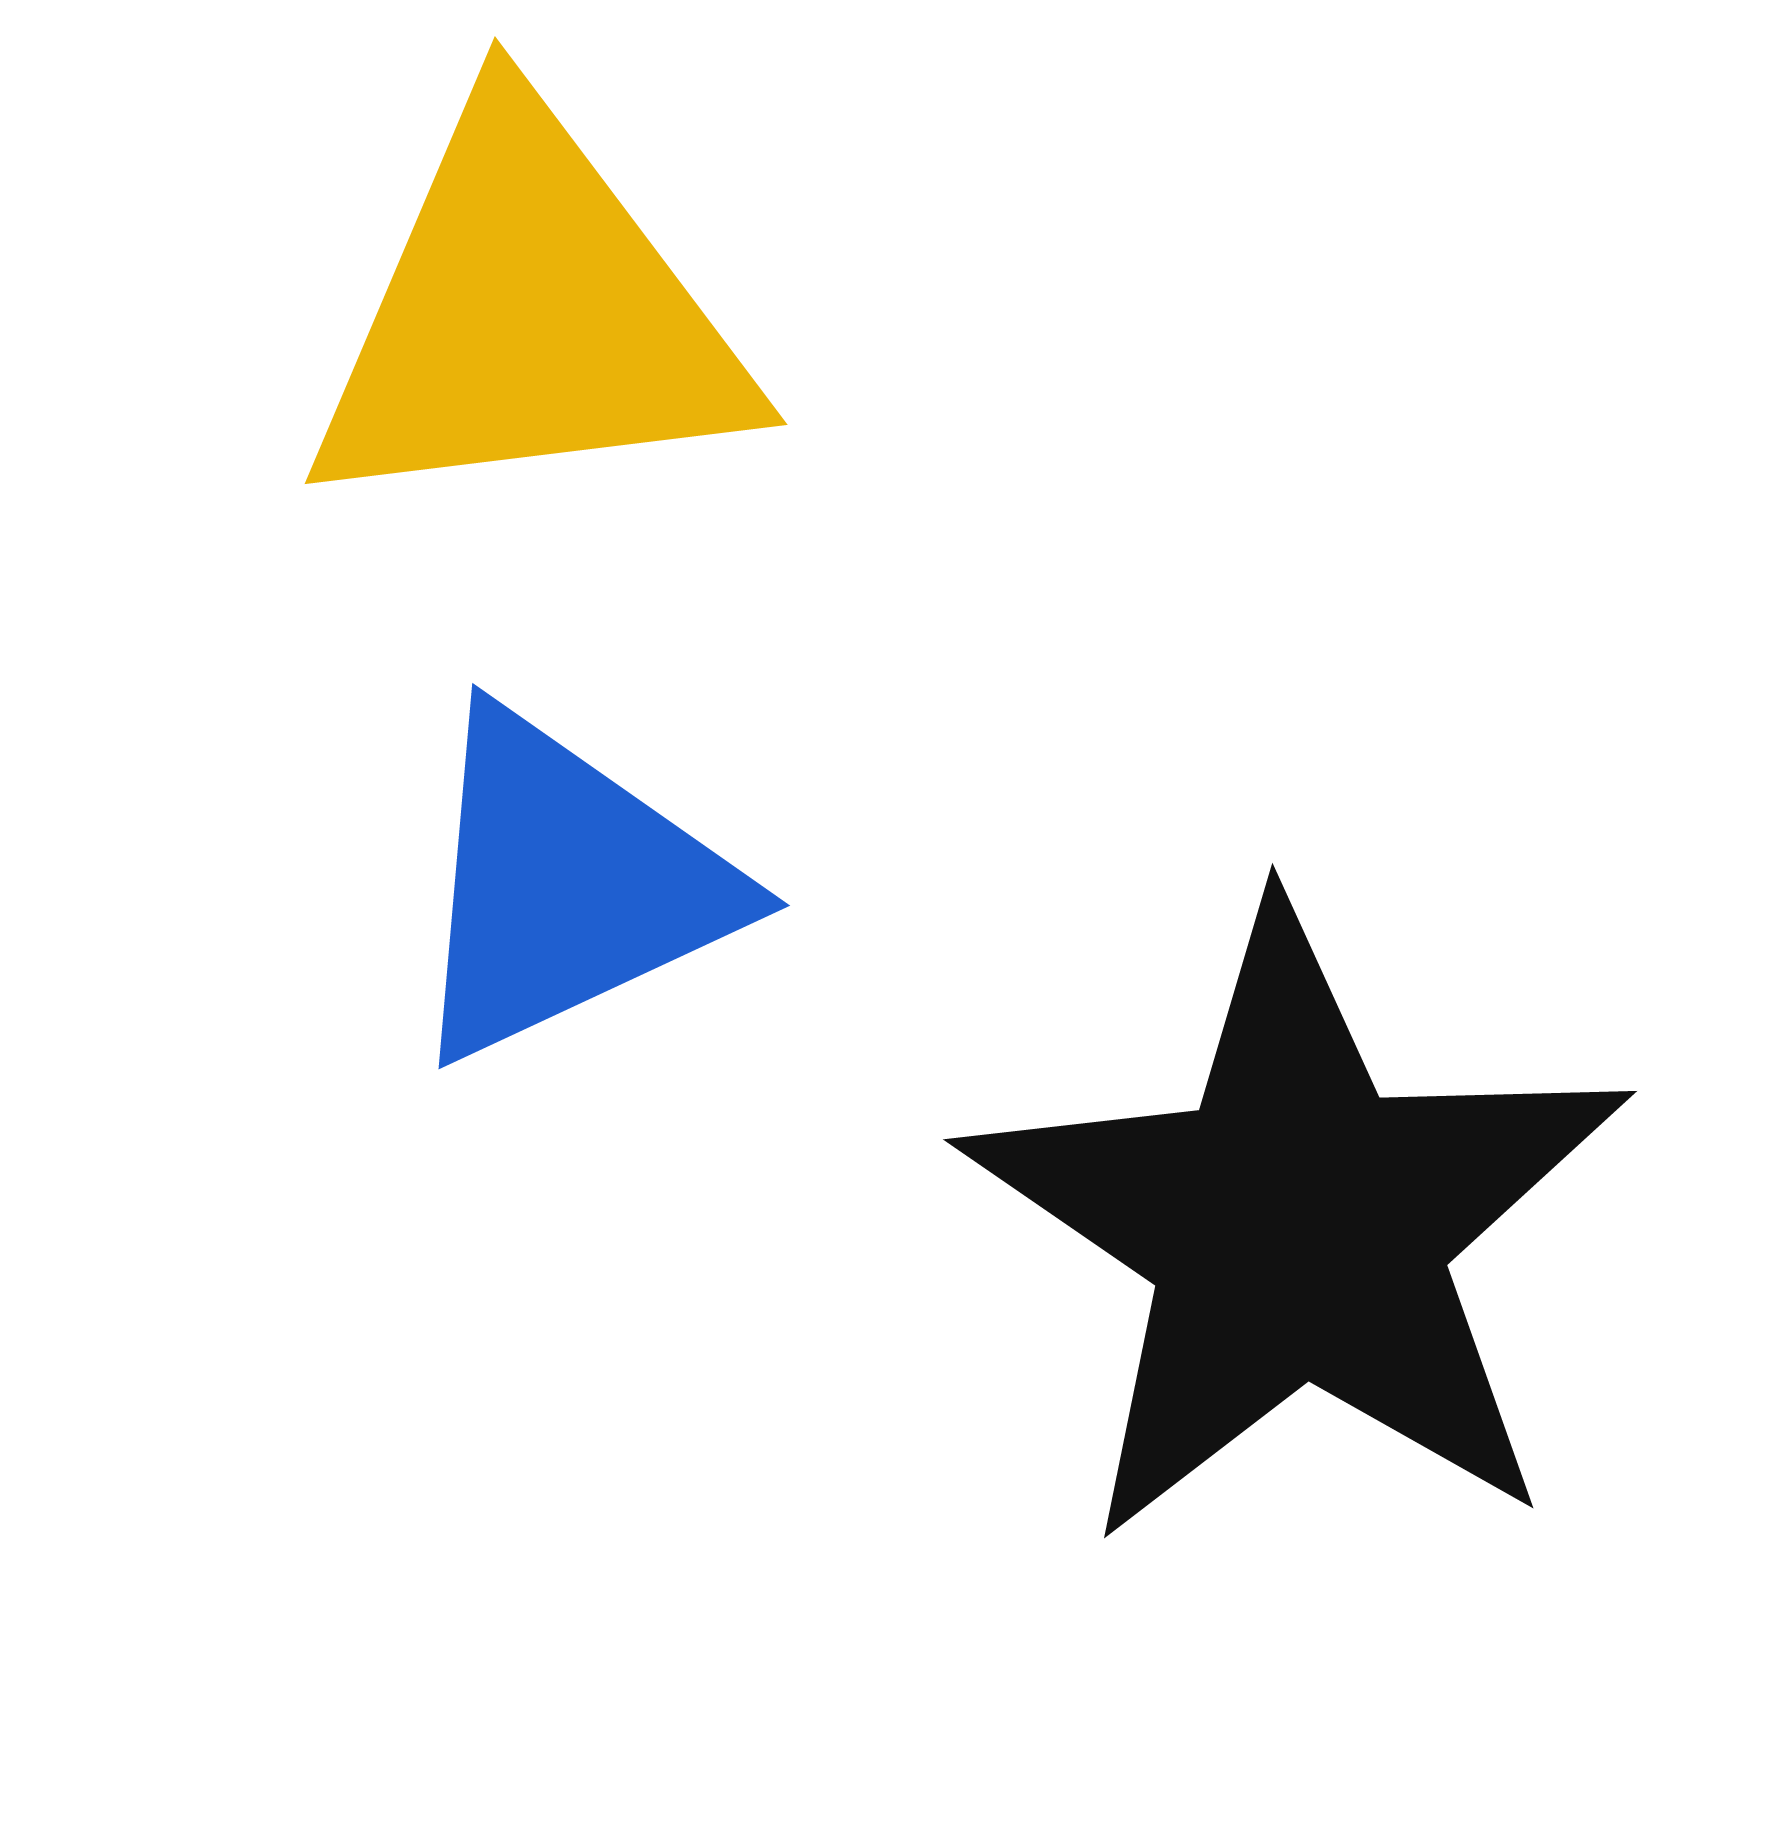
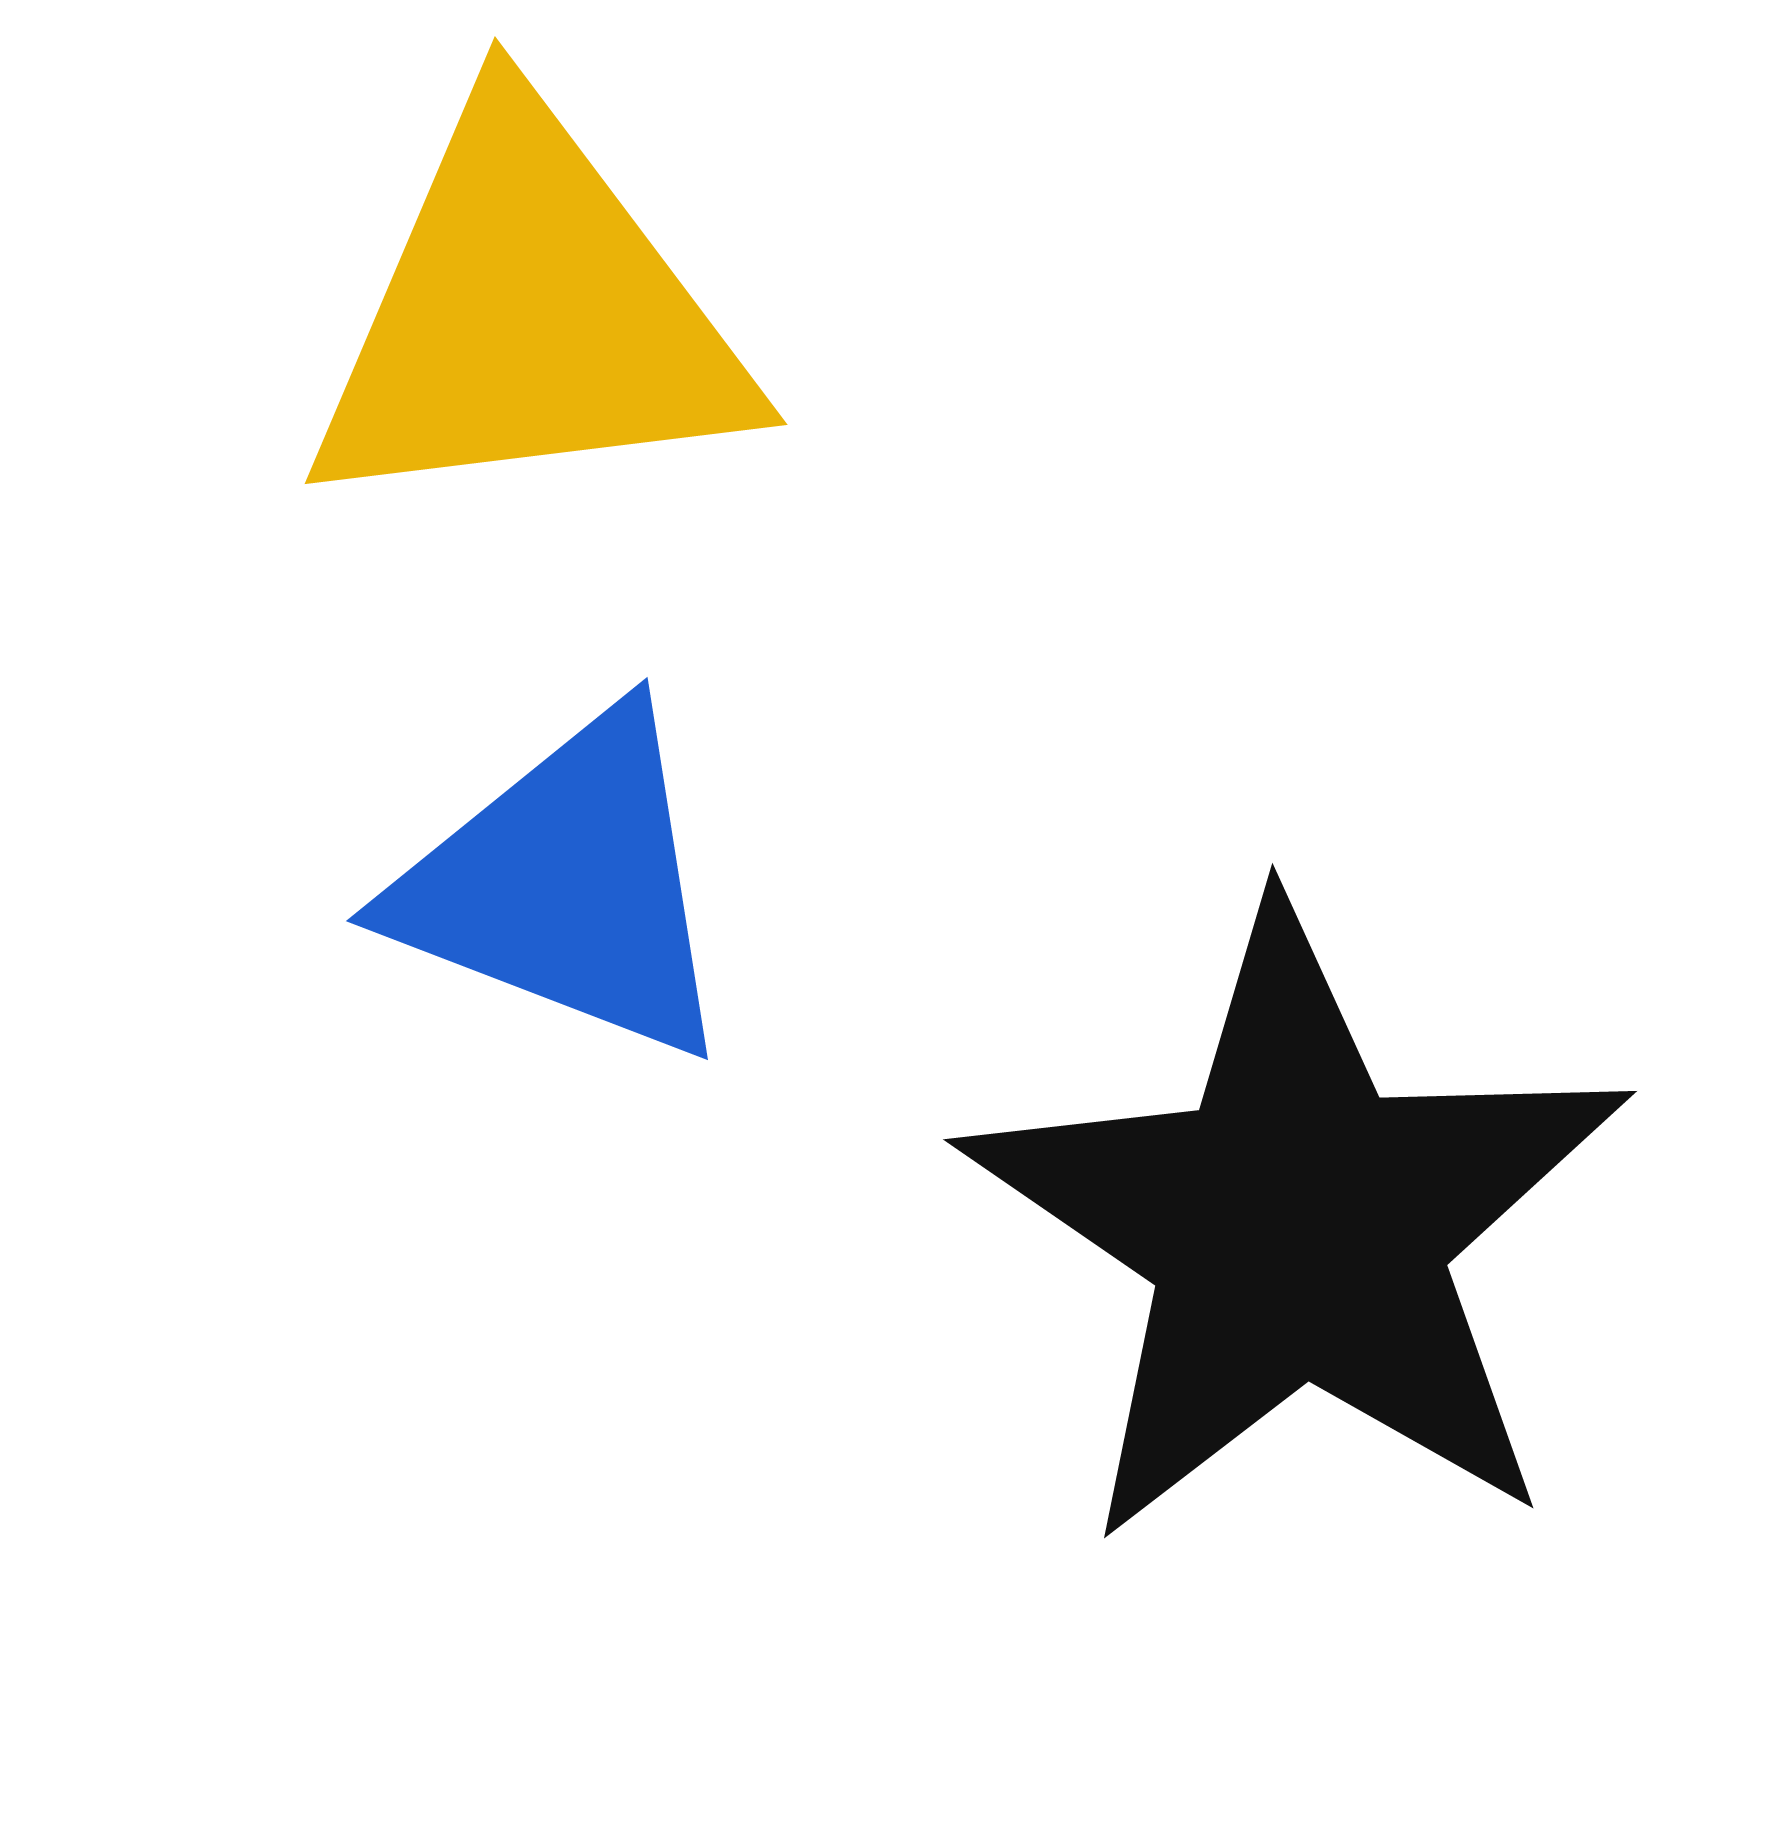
blue triangle: rotated 46 degrees clockwise
